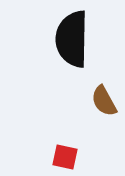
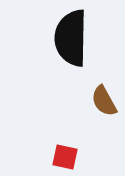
black semicircle: moved 1 px left, 1 px up
